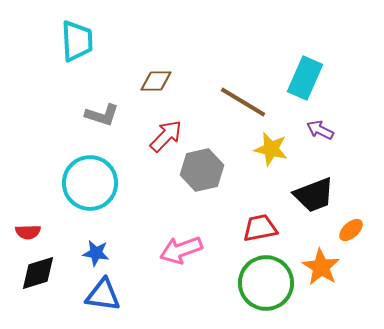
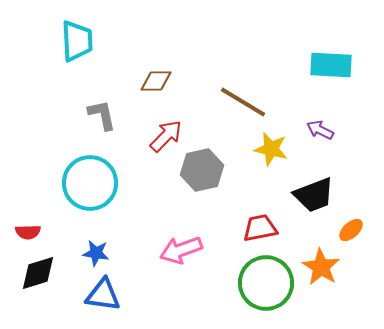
cyan rectangle: moved 26 px right, 13 px up; rotated 69 degrees clockwise
gray L-shape: rotated 120 degrees counterclockwise
